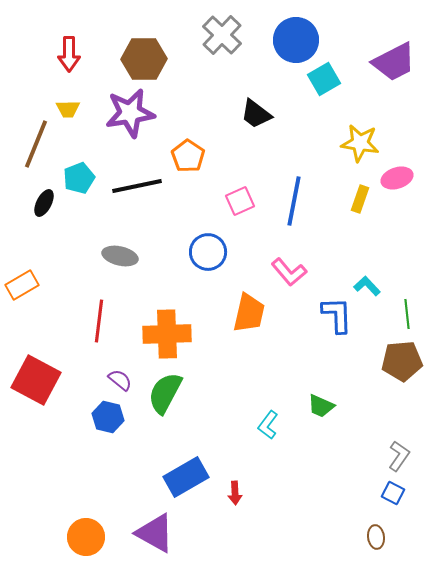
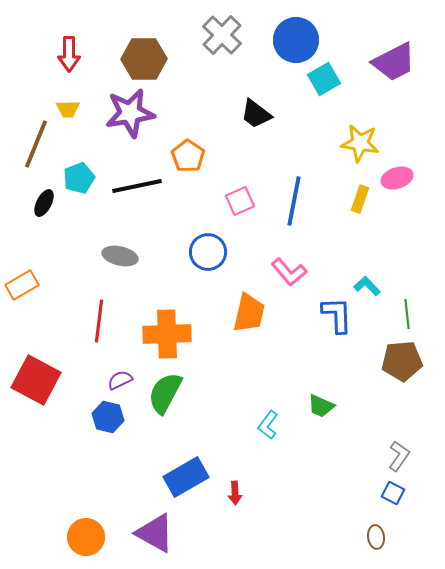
purple semicircle at (120, 380): rotated 65 degrees counterclockwise
